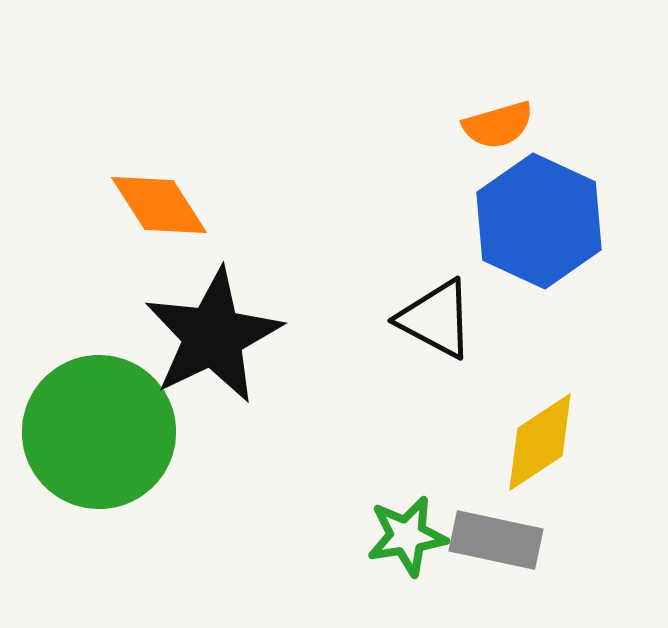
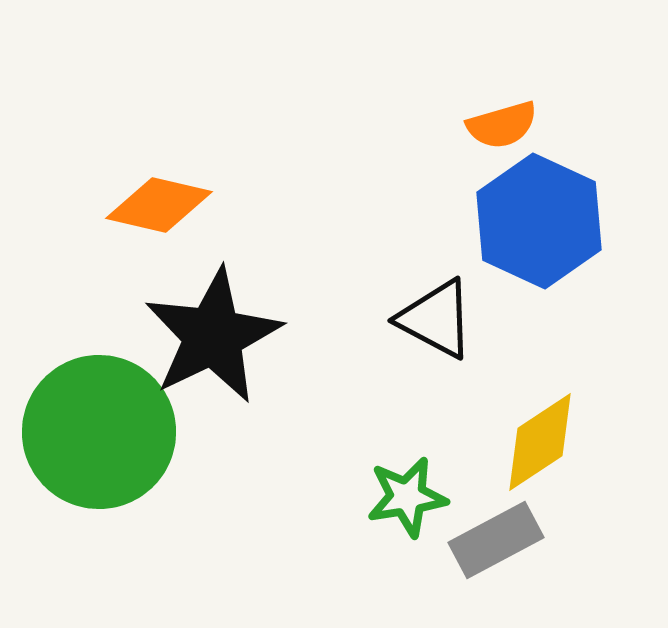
orange semicircle: moved 4 px right
orange diamond: rotated 44 degrees counterclockwise
green star: moved 39 px up
gray rectangle: rotated 40 degrees counterclockwise
